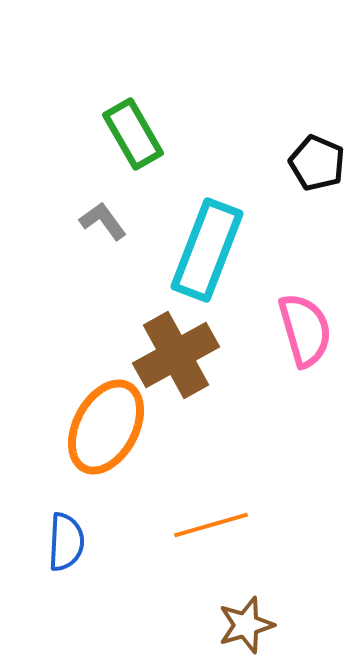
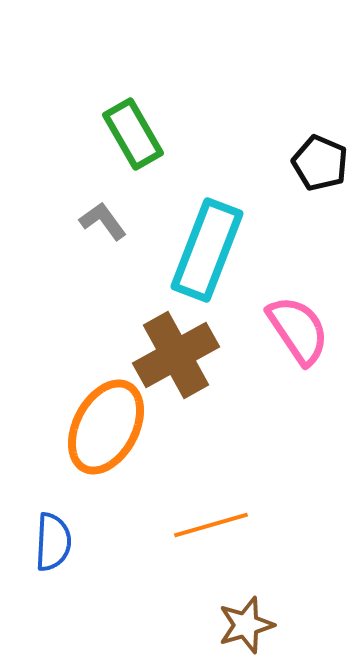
black pentagon: moved 3 px right
pink semicircle: moved 7 px left; rotated 18 degrees counterclockwise
blue semicircle: moved 13 px left
